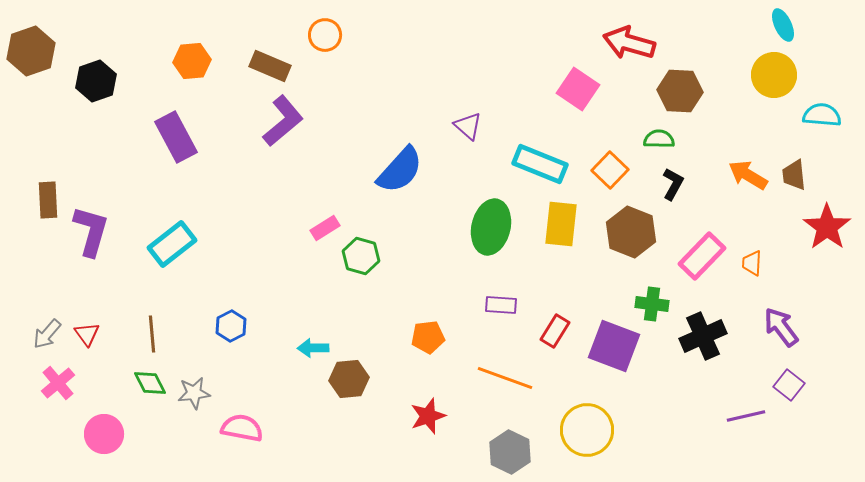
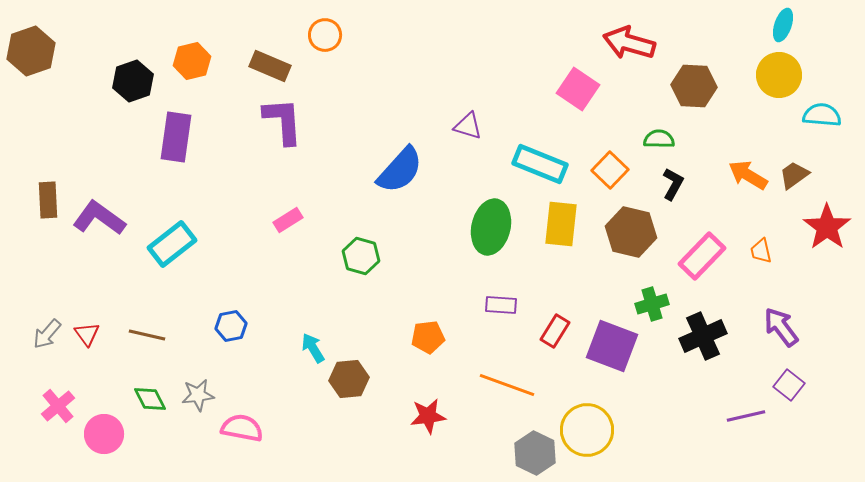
cyan ellipse at (783, 25): rotated 44 degrees clockwise
orange hexagon at (192, 61): rotated 9 degrees counterclockwise
yellow circle at (774, 75): moved 5 px right
black hexagon at (96, 81): moved 37 px right
brown hexagon at (680, 91): moved 14 px right, 5 px up
purple L-shape at (283, 121): rotated 54 degrees counterclockwise
purple triangle at (468, 126): rotated 24 degrees counterclockwise
purple rectangle at (176, 137): rotated 36 degrees clockwise
brown trapezoid at (794, 175): rotated 60 degrees clockwise
pink rectangle at (325, 228): moved 37 px left, 8 px up
purple L-shape at (91, 231): moved 8 px right, 13 px up; rotated 70 degrees counterclockwise
brown hexagon at (631, 232): rotated 9 degrees counterclockwise
orange trapezoid at (752, 263): moved 9 px right, 12 px up; rotated 16 degrees counterclockwise
green cross at (652, 304): rotated 24 degrees counterclockwise
blue hexagon at (231, 326): rotated 16 degrees clockwise
brown line at (152, 334): moved 5 px left, 1 px down; rotated 72 degrees counterclockwise
purple square at (614, 346): moved 2 px left
cyan arrow at (313, 348): rotated 60 degrees clockwise
orange line at (505, 378): moved 2 px right, 7 px down
pink cross at (58, 383): moved 23 px down
green diamond at (150, 383): moved 16 px down
gray star at (194, 393): moved 4 px right, 2 px down
red star at (428, 416): rotated 12 degrees clockwise
gray hexagon at (510, 452): moved 25 px right, 1 px down
